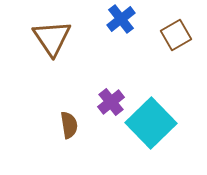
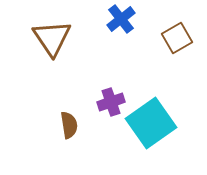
brown square: moved 1 px right, 3 px down
purple cross: rotated 20 degrees clockwise
cyan square: rotated 9 degrees clockwise
